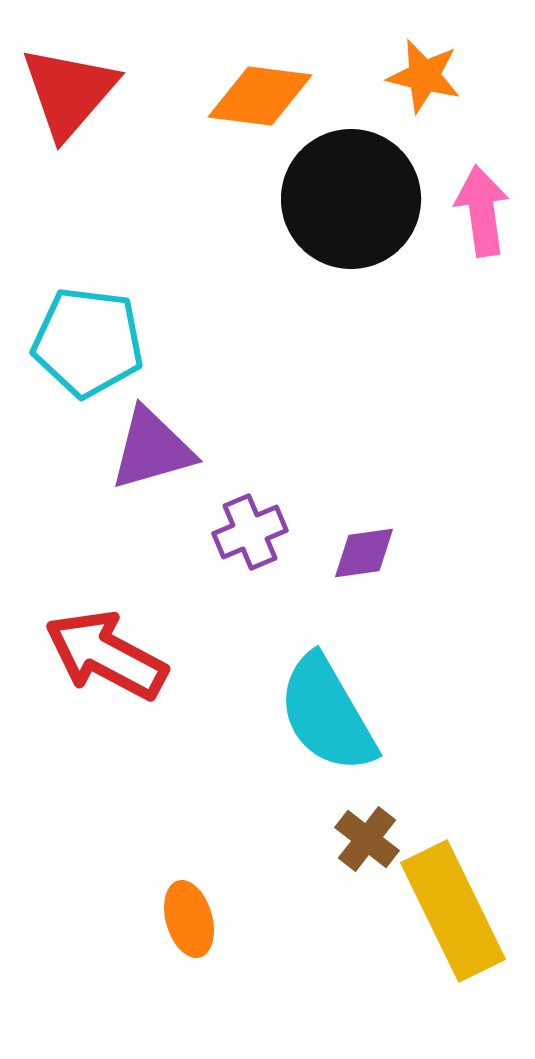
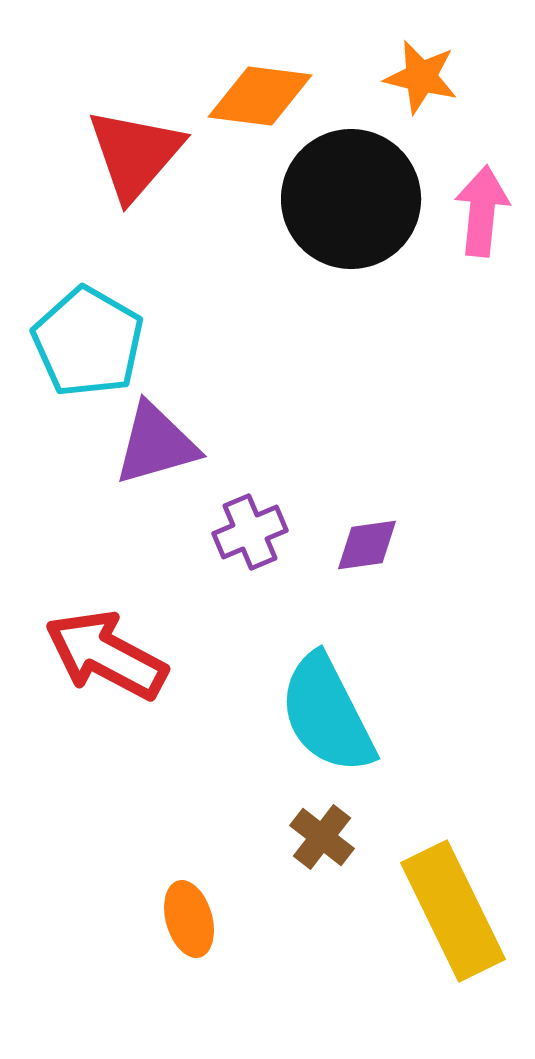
orange star: moved 3 px left, 1 px down
red triangle: moved 66 px right, 62 px down
pink arrow: rotated 14 degrees clockwise
cyan pentagon: rotated 23 degrees clockwise
purple triangle: moved 4 px right, 5 px up
purple diamond: moved 3 px right, 8 px up
cyan semicircle: rotated 3 degrees clockwise
brown cross: moved 45 px left, 2 px up
